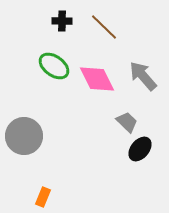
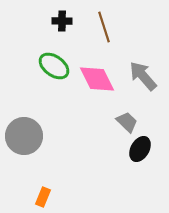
brown line: rotated 28 degrees clockwise
black ellipse: rotated 10 degrees counterclockwise
